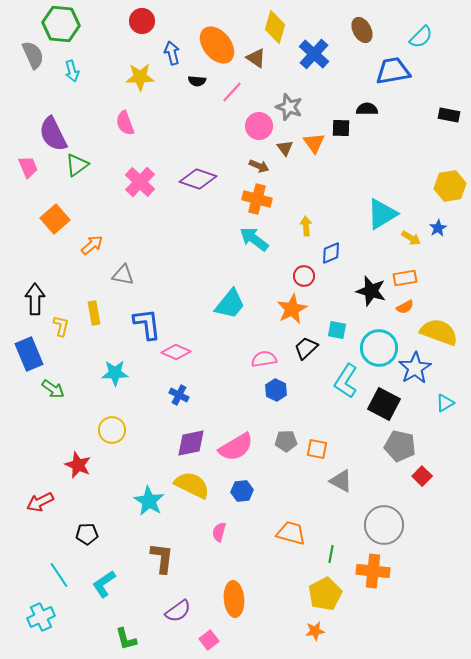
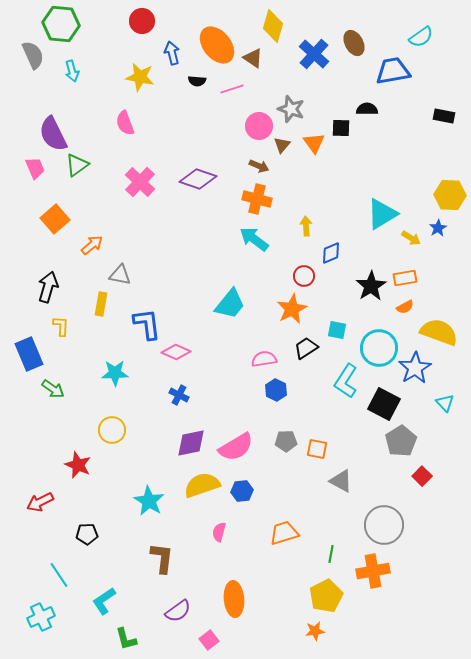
yellow diamond at (275, 27): moved 2 px left, 1 px up
brown ellipse at (362, 30): moved 8 px left, 13 px down
cyan semicircle at (421, 37): rotated 10 degrees clockwise
brown triangle at (256, 58): moved 3 px left
yellow star at (140, 77): rotated 12 degrees clockwise
pink line at (232, 92): moved 3 px up; rotated 30 degrees clockwise
gray star at (289, 107): moved 2 px right, 2 px down
black rectangle at (449, 115): moved 5 px left, 1 px down
brown triangle at (285, 148): moved 3 px left, 3 px up; rotated 18 degrees clockwise
pink trapezoid at (28, 167): moved 7 px right, 1 px down
yellow hexagon at (450, 186): moved 9 px down; rotated 12 degrees clockwise
gray triangle at (123, 275): moved 3 px left
black star at (371, 291): moved 5 px up; rotated 24 degrees clockwise
black arrow at (35, 299): moved 13 px right, 12 px up; rotated 16 degrees clockwise
yellow rectangle at (94, 313): moved 7 px right, 9 px up; rotated 20 degrees clockwise
yellow L-shape at (61, 326): rotated 10 degrees counterclockwise
black trapezoid at (306, 348): rotated 10 degrees clockwise
cyan triangle at (445, 403): rotated 42 degrees counterclockwise
gray pentagon at (400, 446): moved 1 px right, 5 px up; rotated 28 degrees clockwise
yellow semicircle at (192, 485): moved 10 px right; rotated 45 degrees counterclockwise
orange trapezoid at (291, 533): moved 7 px left; rotated 32 degrees counterclockwise
orange cross at (373, 571): rotated 16 degrees counterclockwise
cyan L-shape at (104, 584): moved 17 px down
yellow pentagon at (325, 594): moved 1 px right, 2 px down
